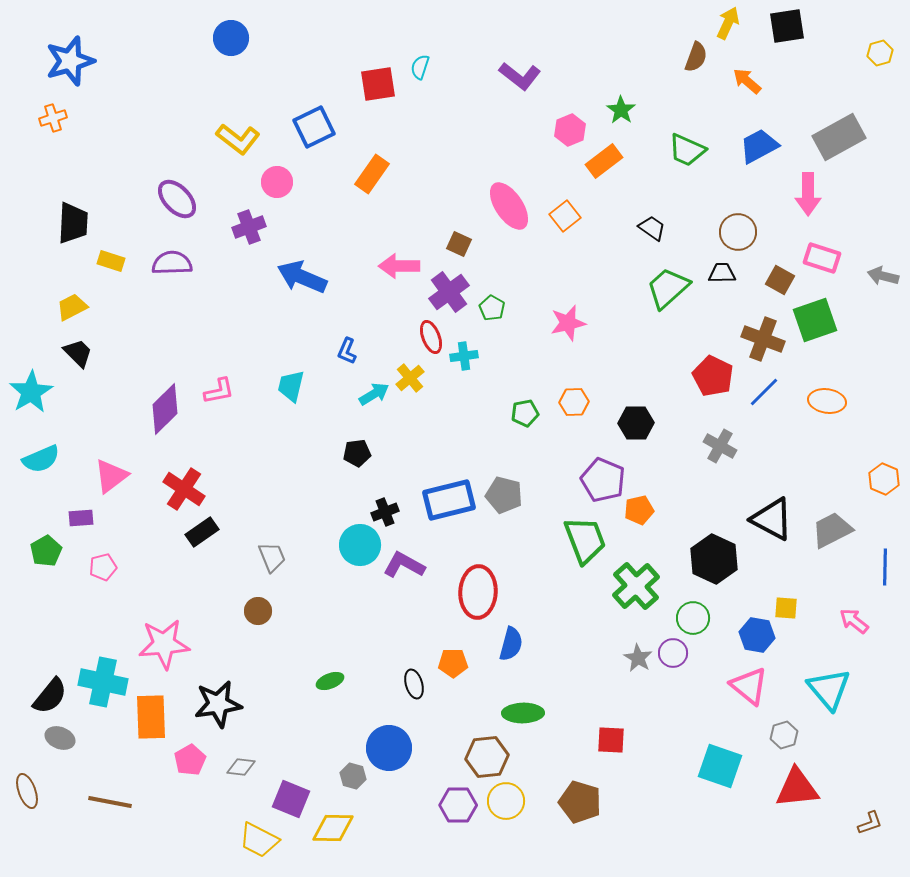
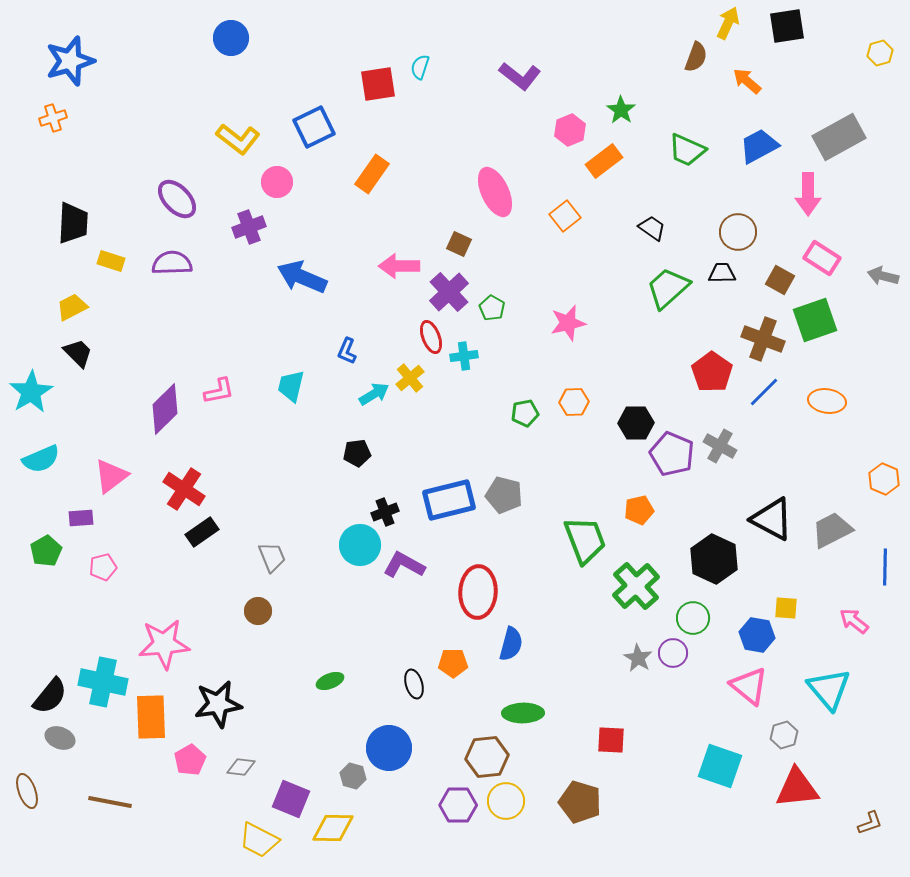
pink ellipse at (509, 206): moved 14 px left, 14 px up; rotated 9 degrees clockwise
pink rectangle at (822, 258): rotated 15 degrees clockwise
purple cross at (449, 292): rotated 6 degrees counterclockwise
red pentagon at (713, 376): moved 1 px left, 4 px up; rotated 9 degrees clockwise
purple pentagon at (603, 480): moved 69 px right, 26 px up
